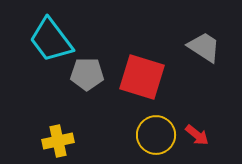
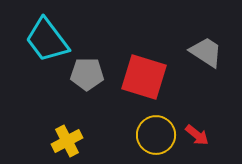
cyan trapezoid: moved 4 px left
gray trapezoid: moved 2 px right, 5 px down
red square: moved 2 px right
yellow cross: moved 9 px right; rotated 16 degrees counterclockwise
